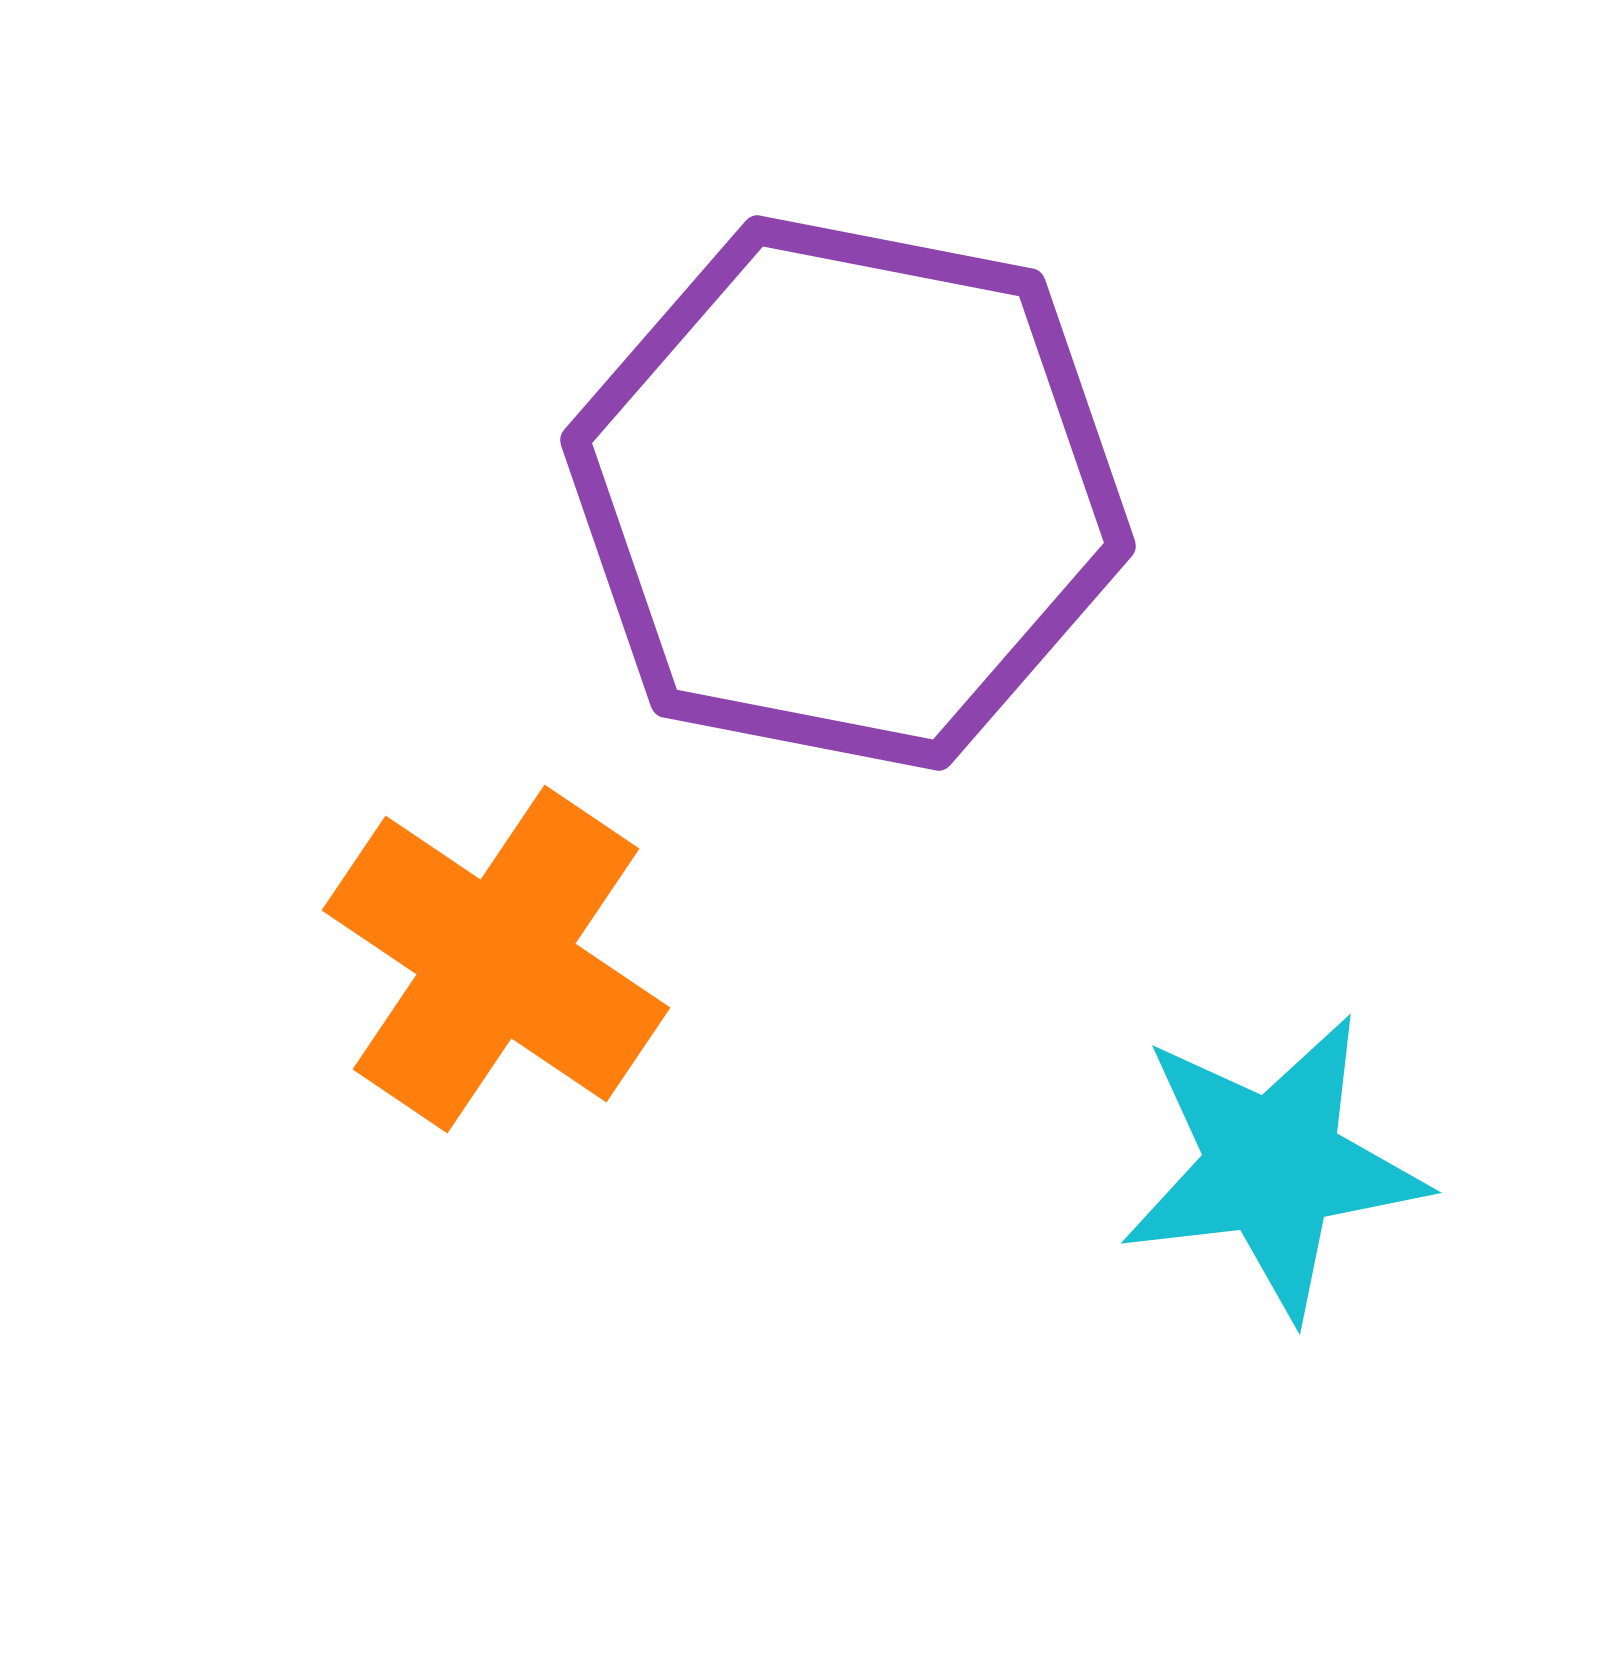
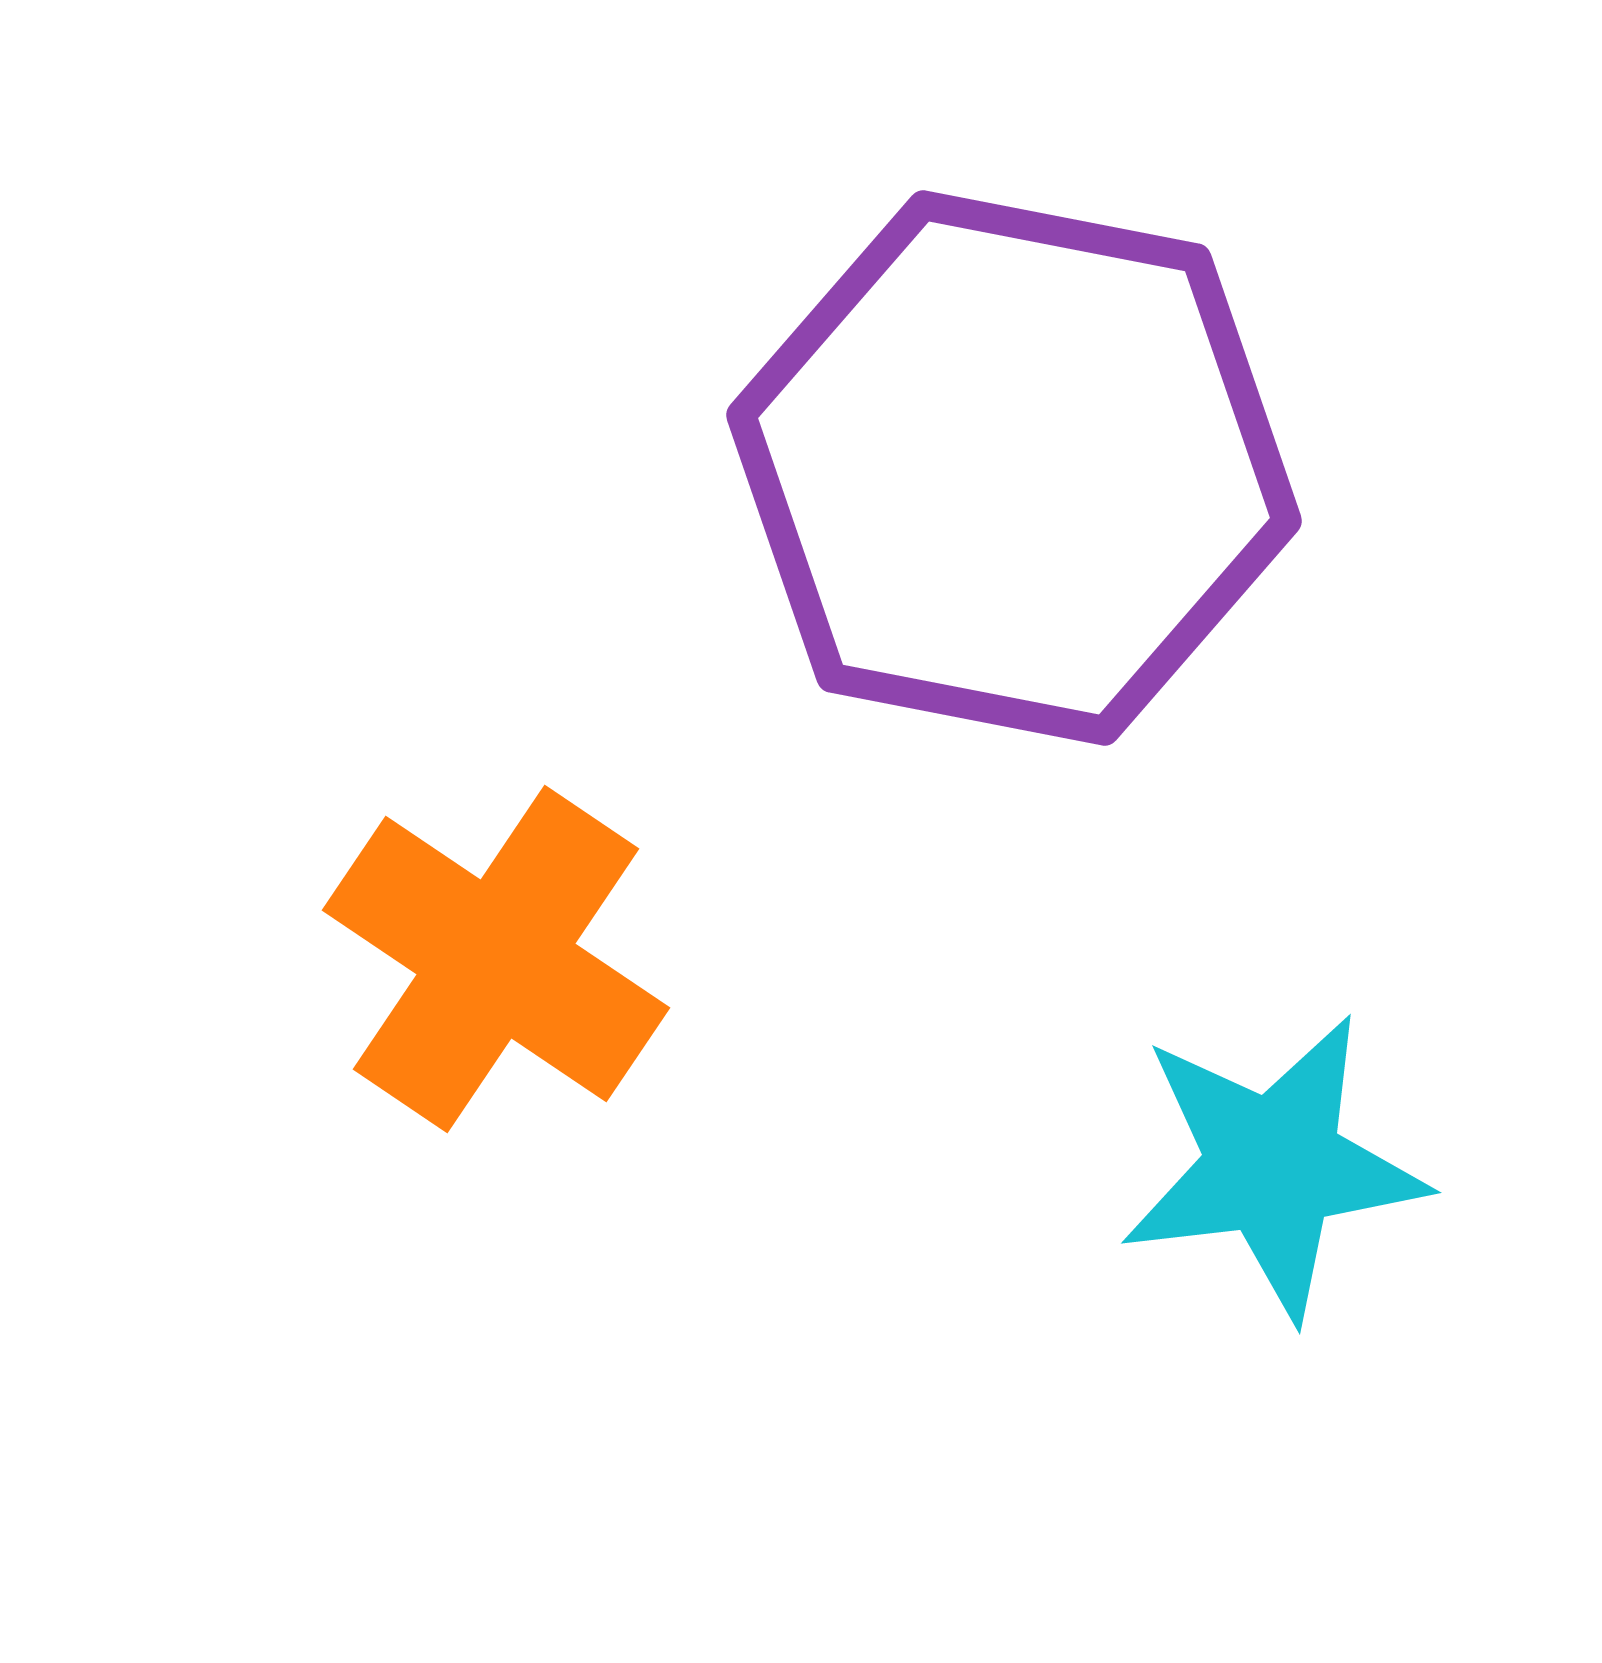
purple hexagon: moved 166 px right, 25 px up
